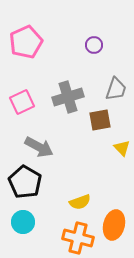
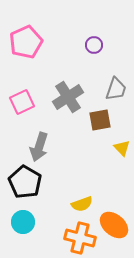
gray cross: rotated 16 degrees counterclockwise
gray arrow: rotated 80 degrees clockwise
yellow semicircle: moved 2 px right, 2 px down
orange ellipse: rotated 64 degrees counterclockwise
orange cross: moved 2 px right
